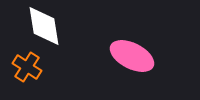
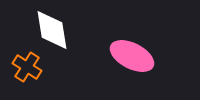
white diamond: moved 8 px right, 4 px down
